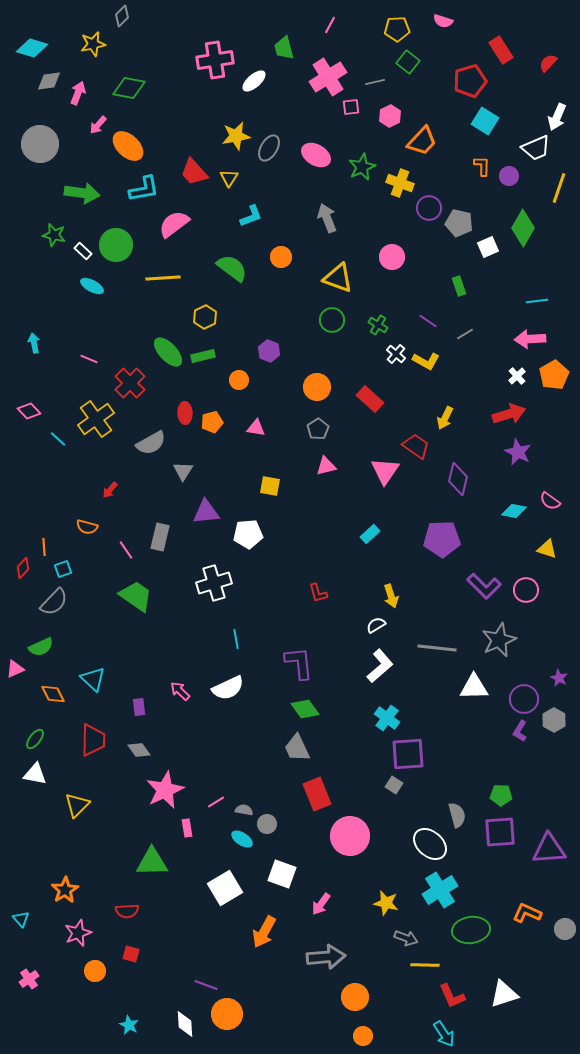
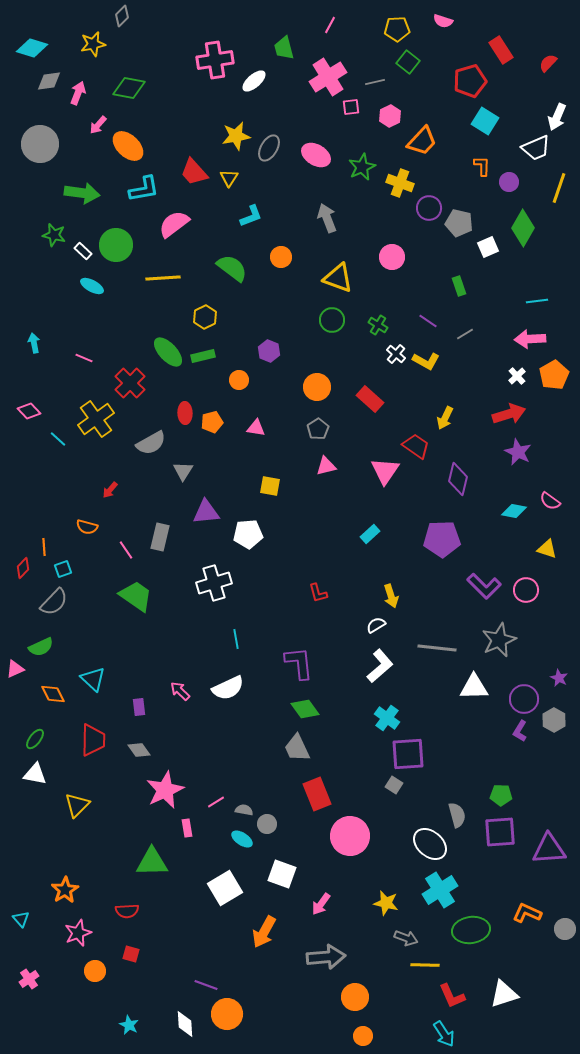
purple circle at (509, 176): moved 6 px down
pink line at (89, 359): moved 5 px left, 1 px up
